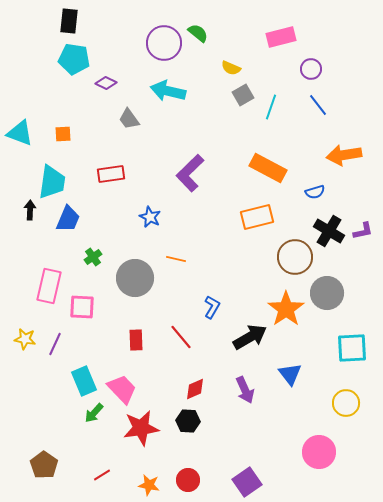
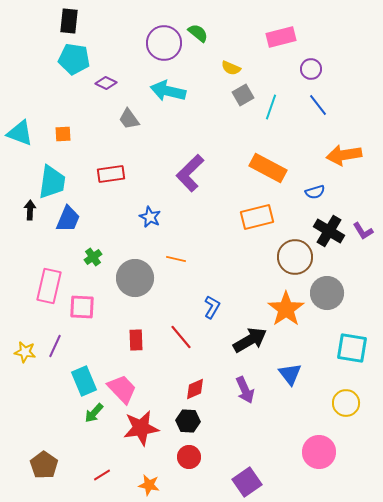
purple L-shape at (363, 231): rotated 70 degrees clockwise
black arrow at (250, 337): moved 3 px down
yellow star at (25, 339): moved 13 px down
purple line at (55, 344): moved 2 px down
cyan square at (352, 348): rotated 12 degrees clockwise
red circle at (188, 480): moved 1 px right, 23 px up
